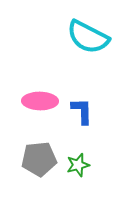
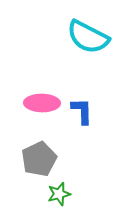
pink ellipse: moved 2 px right, 2 px down
gray pentagon: rotated 20 degrees counterclockwise
green star: moved 19 px left, 29 px down
